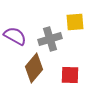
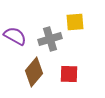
brown diamond: moved 4 px down
red square: moved 1 px left, 1 px up
